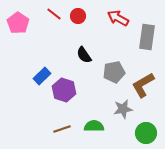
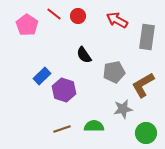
red arrow: moved 1 px left, 2 px down
pink pentagon: moved 9 px right, 2 px down
